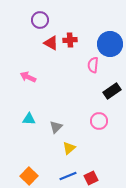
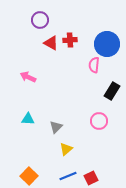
blue circle: moved 3 px left
pink semicircle: moved 1 px right
black rectangle: rotated 24 degrees counterclockwise
cyan triangle: moved 1 px left
yellow triangle: moved 3 px left, 1 px down
